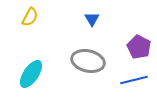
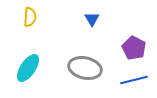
yellow semicircle: rotated 24 degrees counterclockwise
purple pentagon: moved 5 px left, 1 px down
gray ellipse: moved 3 px left, 7 px down
cyan ellipse: moved 3 px left, 6 px up
